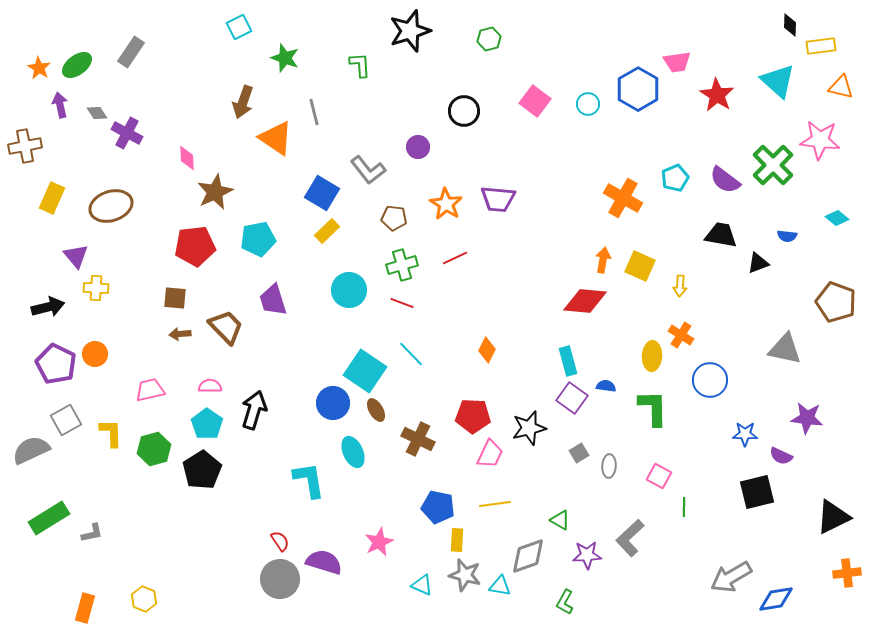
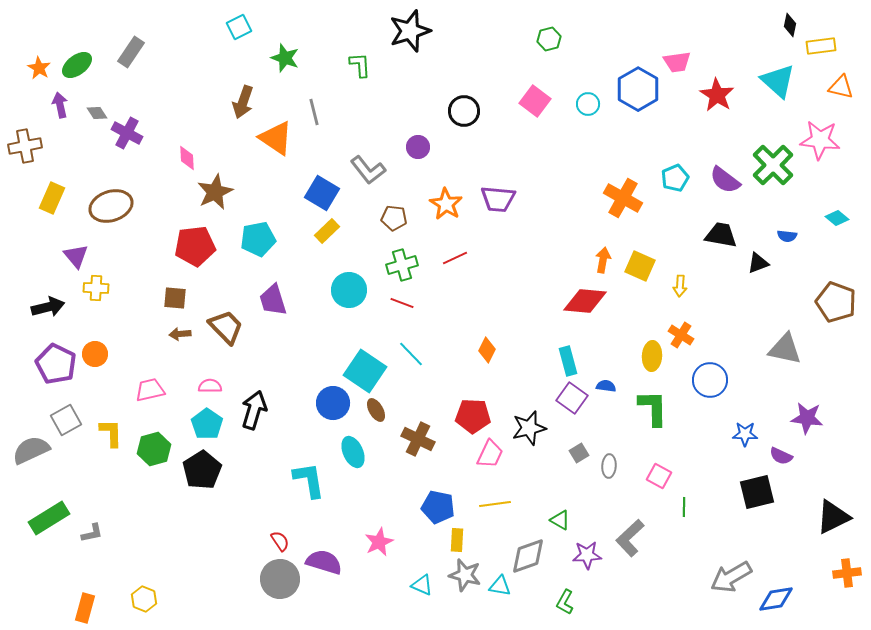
black diamond at (790, 25): rotated 10 degrees clockwise
green hexagon at (489, 39): moved 60 px right
